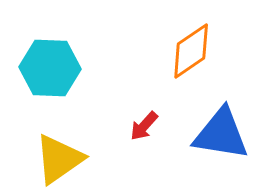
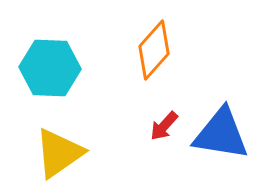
orange diamond: moved 37 px left, 1 px up; rotated 14 degrees counterclockwise
red arrow: moved 20 px right
yellow triangle: moved 6 px up
